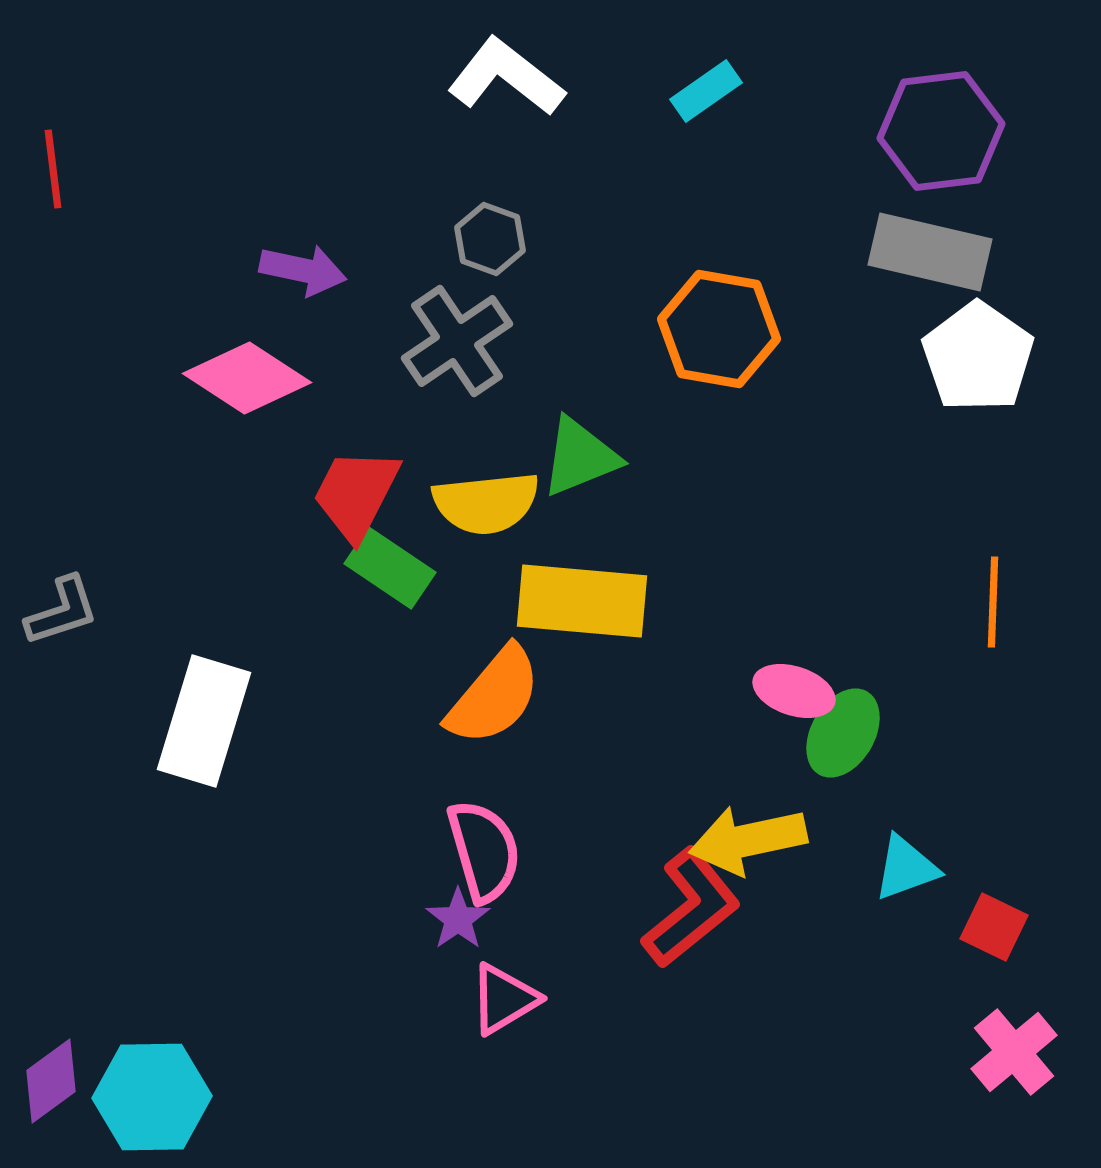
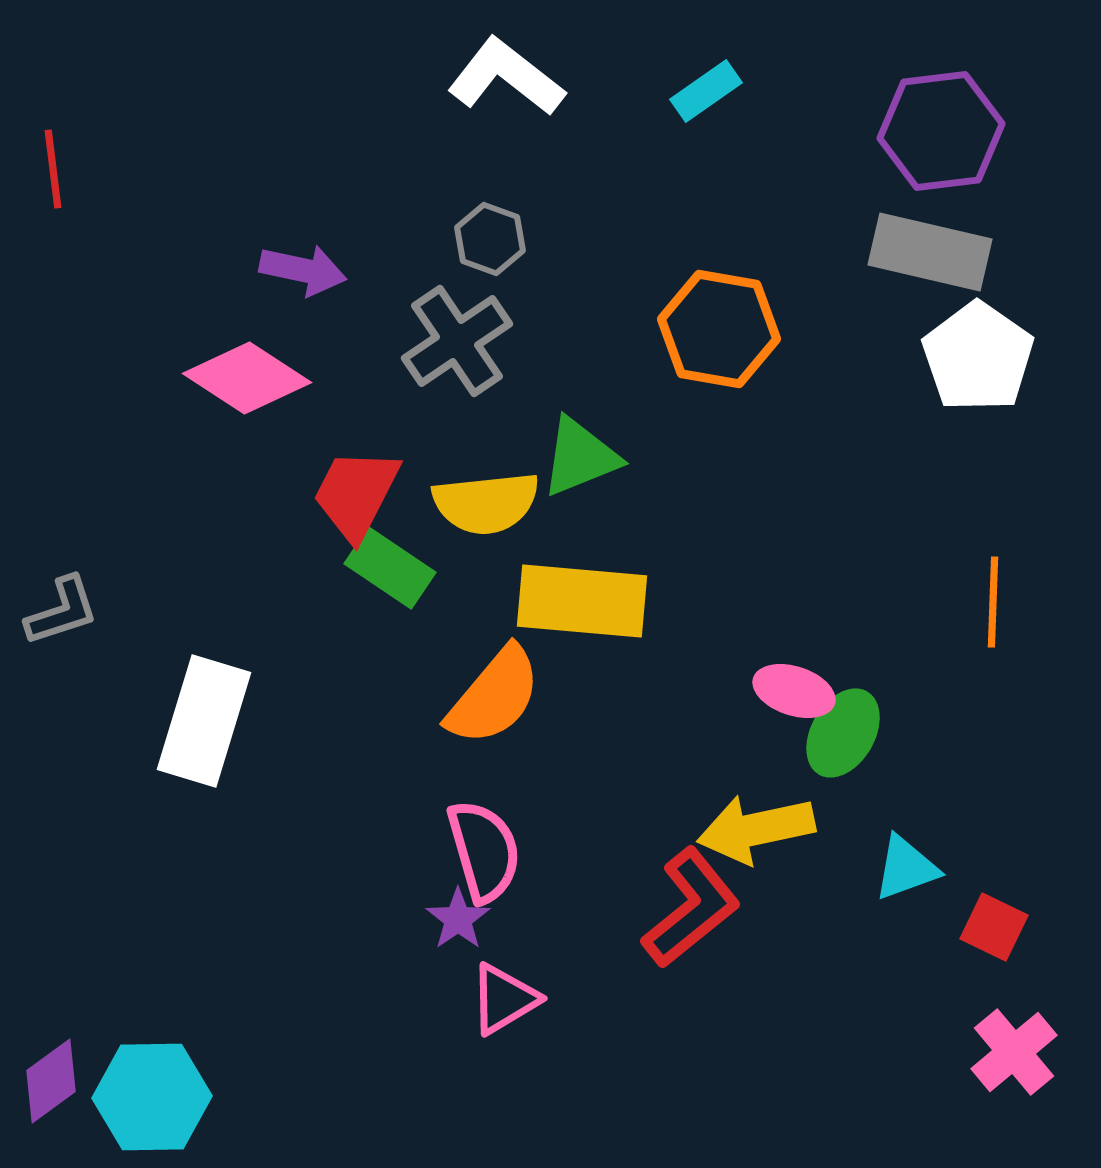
yellow arrow: moved 8 px right, 11 px up
